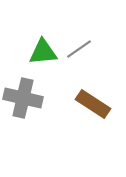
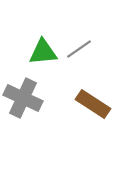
gray cross: rotated 12 degrees clockwise
